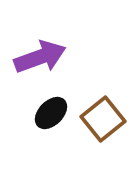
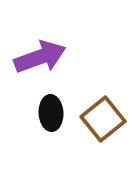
black ellipse: rotated 48 degrees counterclockwise
